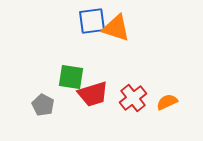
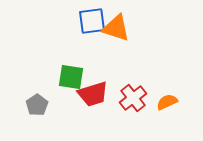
gray pentagon: moved 6 px left; rotated 10 degrees clockwise
